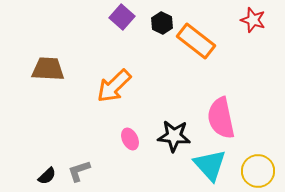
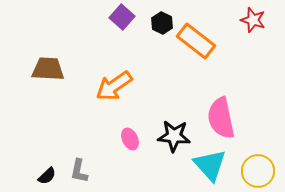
orange arrow: rotated 9 degrees clockwise
gray L-shape: rotated 60 degrees counterclockwise
